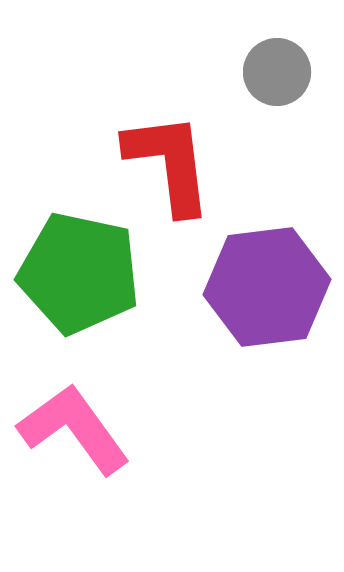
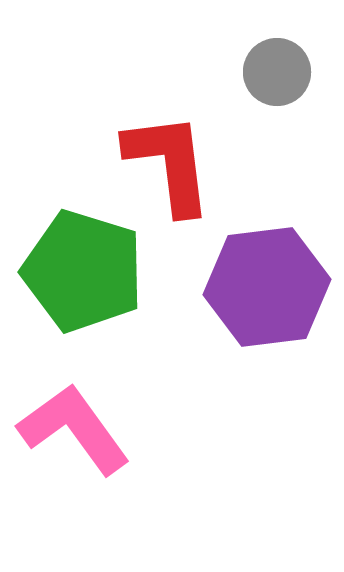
green pentagon: moved 4 px right, 2 px up; rotated 5 degrees clockwise
